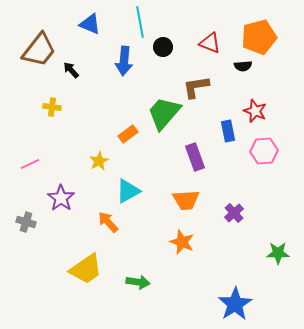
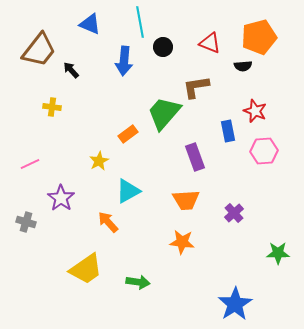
orange star: rotated 15 degrees counterclockwise
